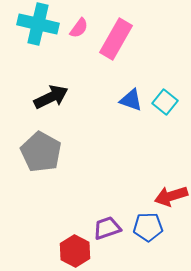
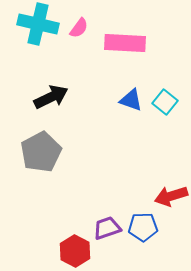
pink rectangle: moved 9 px right, 4 px down; rotated 63 degrees clockwise
gray pentagon: rotated 15 degrees clockwise
blue pentagon: moved 5 px left
